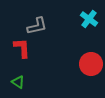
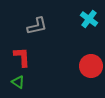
red L-shape: moved 9 px down
red circle: moved 2 px down
